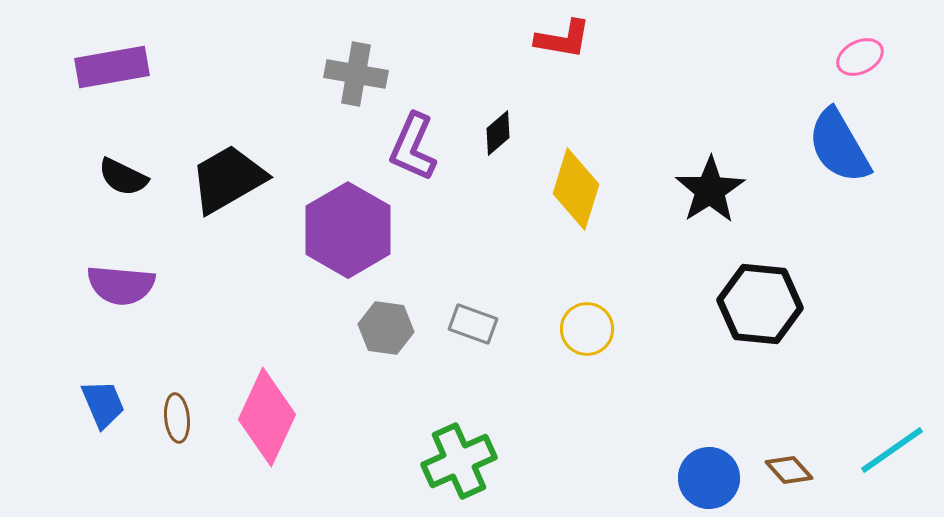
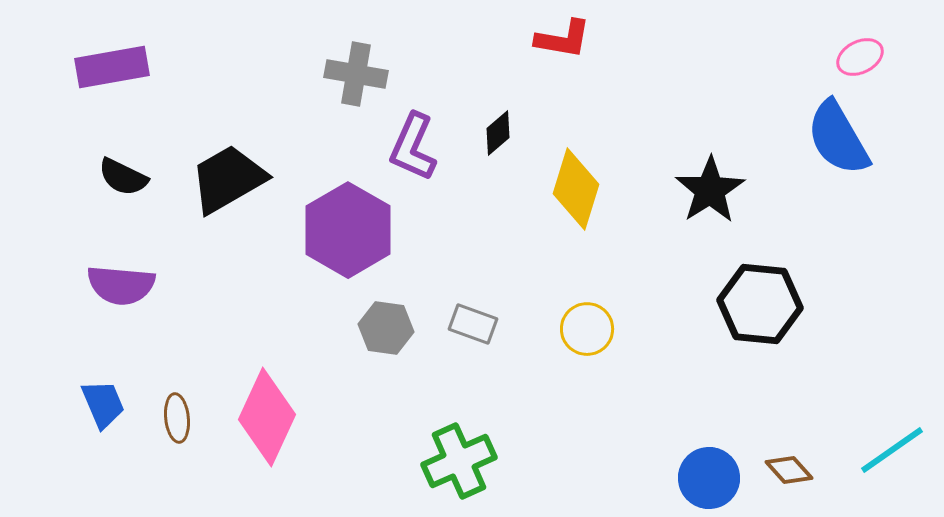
blue semicircle: moved 1 px left, 8 px up
